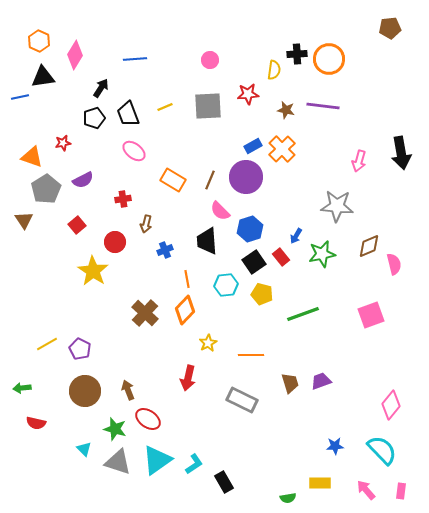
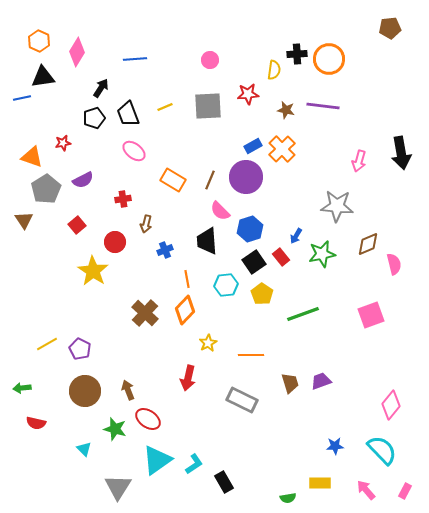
pink diamond at (75, 55): moved 2 px right, 3 px up
blue line at (20, 97): moved 2 px right, 1 px down
brown diamond at (369, 246): moved 1 px left, 2 px up
yellow pentagon at (262, 294): rotated 20 degrees clockwise
gray triangle at (118, 462): moved 25 px down; rotated 44 degrees clockwise
pink rectangle at (401, 491): moved 4 px right; rotated 21 degrees clockwise
